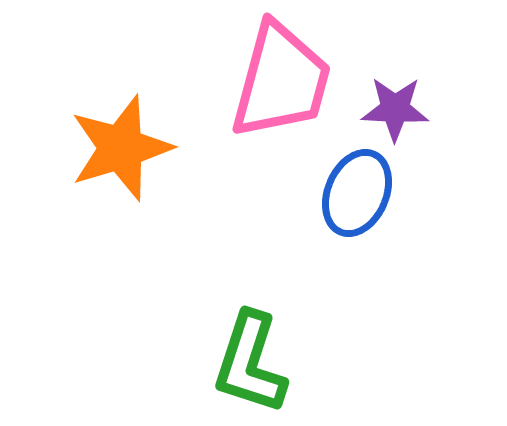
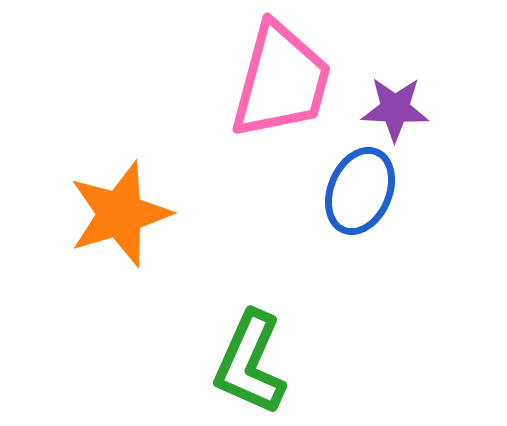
orange star: moved 1 px left, 66 px down
blue ellipse: moved 3 px right, 2 px up
green L-shape: rotated 6 degrees clockwise
